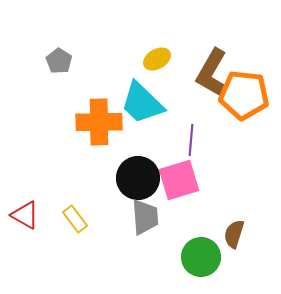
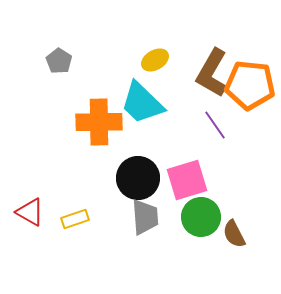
yellow ellipse: moved 2 px left, 1 px down
orange pentagon: moved 6 px right, 10 px up
purple line: moved 24 px right, 15 px up; rotated 40 degrees counterclockwise
pink square: moved 8 px right
red triangle: moved 5 px right, 3 px up
yellow rectangle: rotated 72 degrees counterclockwise
brown semicircle: rotated 44 degrees counterclockwise
green circle: moved 40 px up
